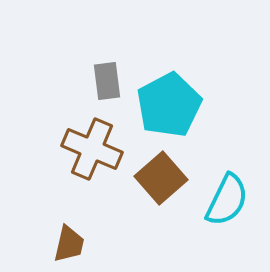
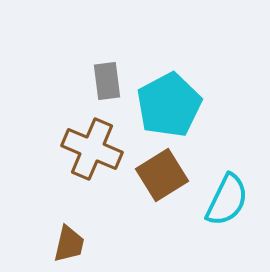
brown square: moved 1 px right, 3 px up; rotated 9 degrees clockwise
